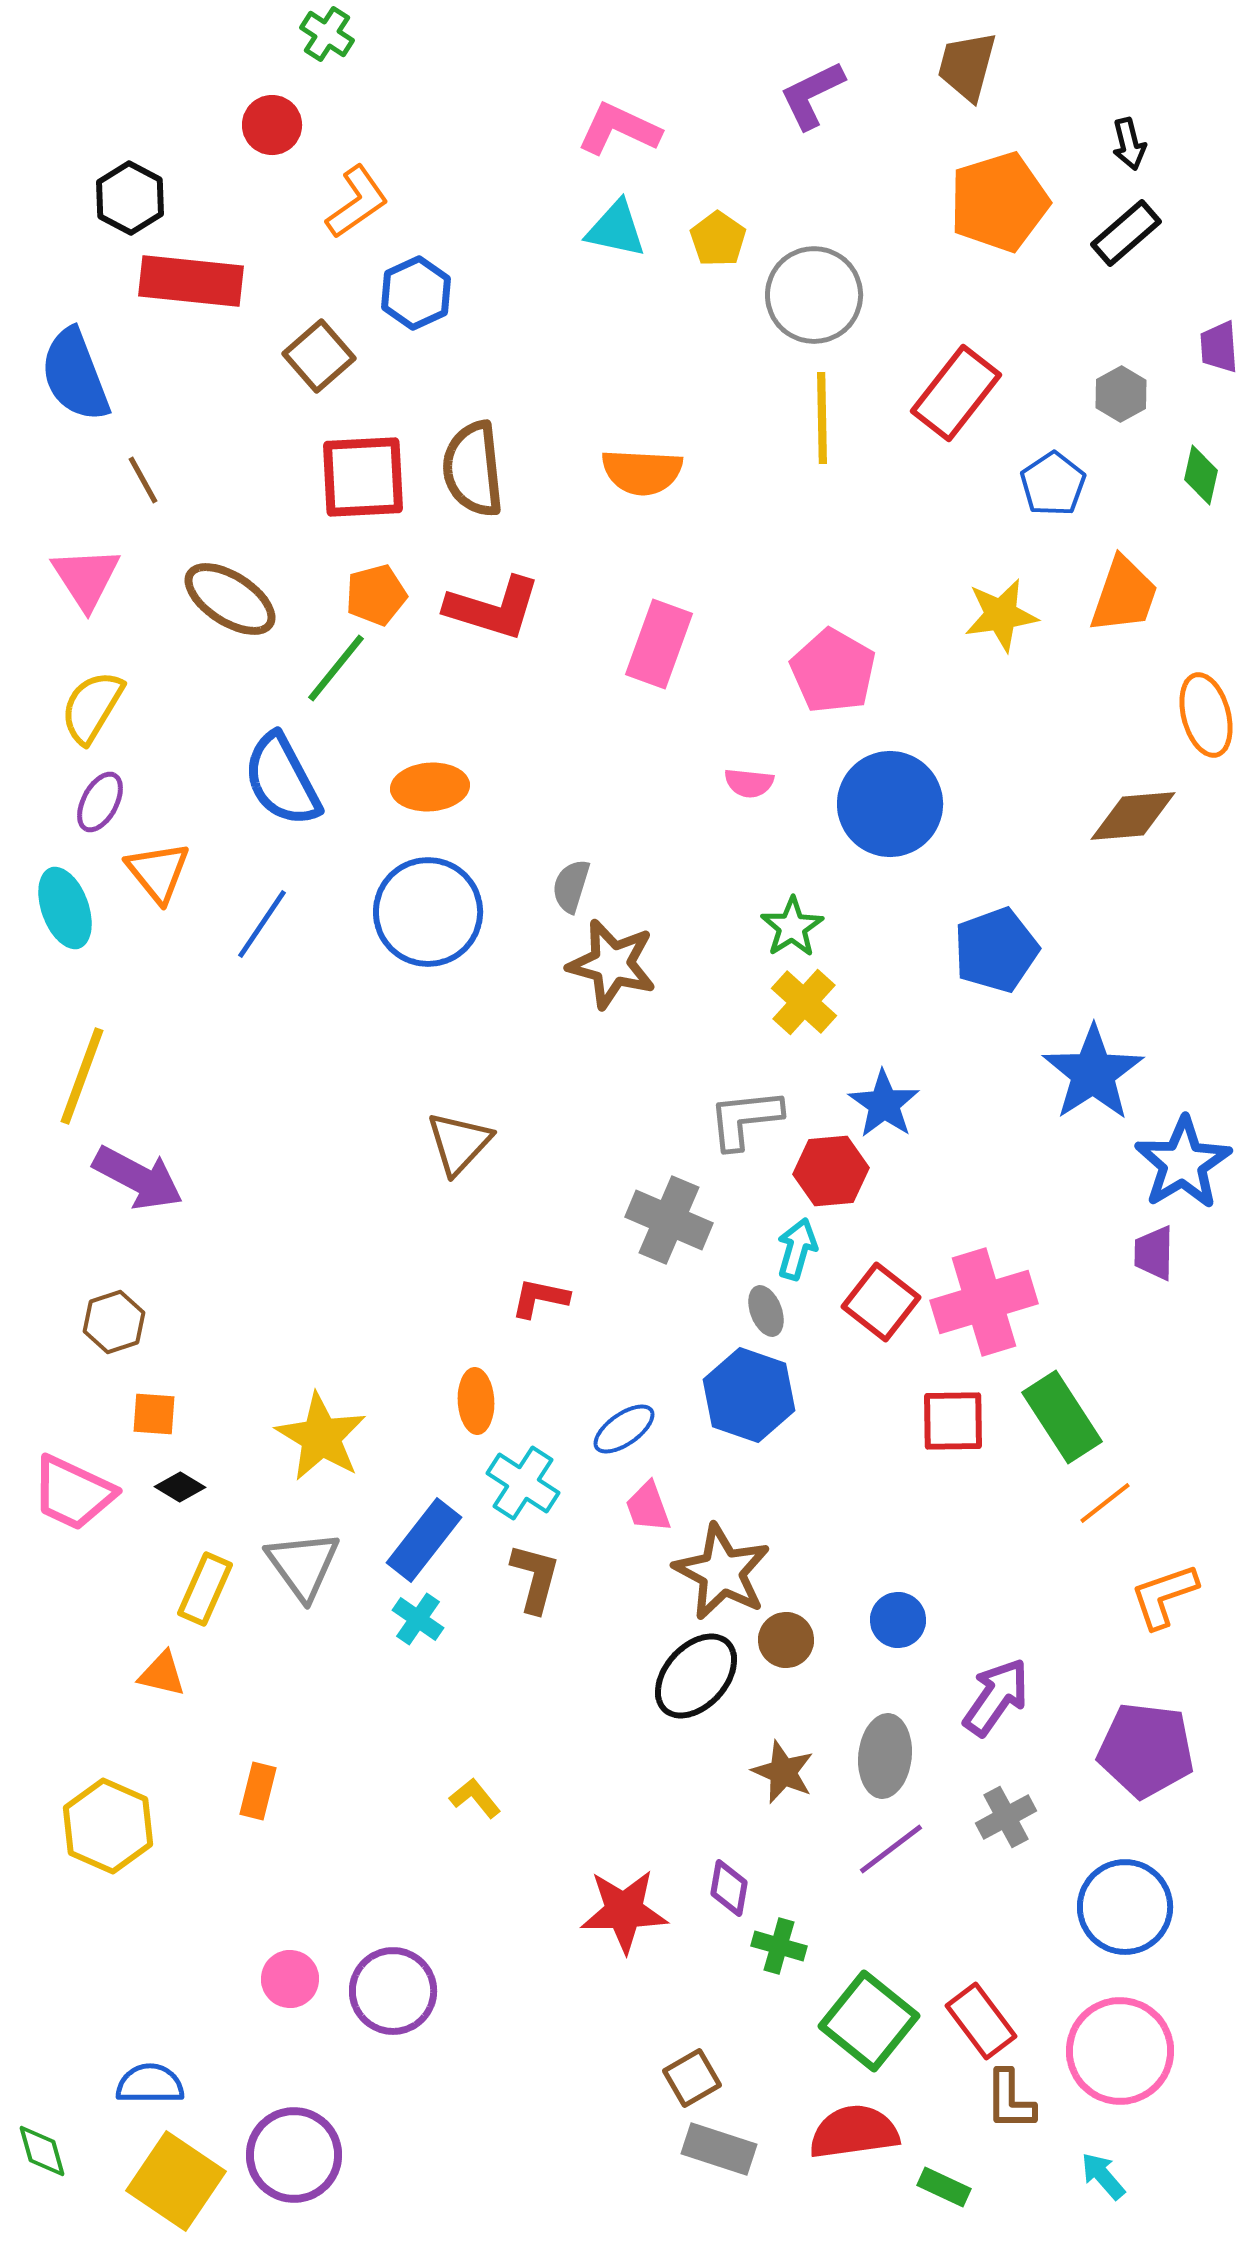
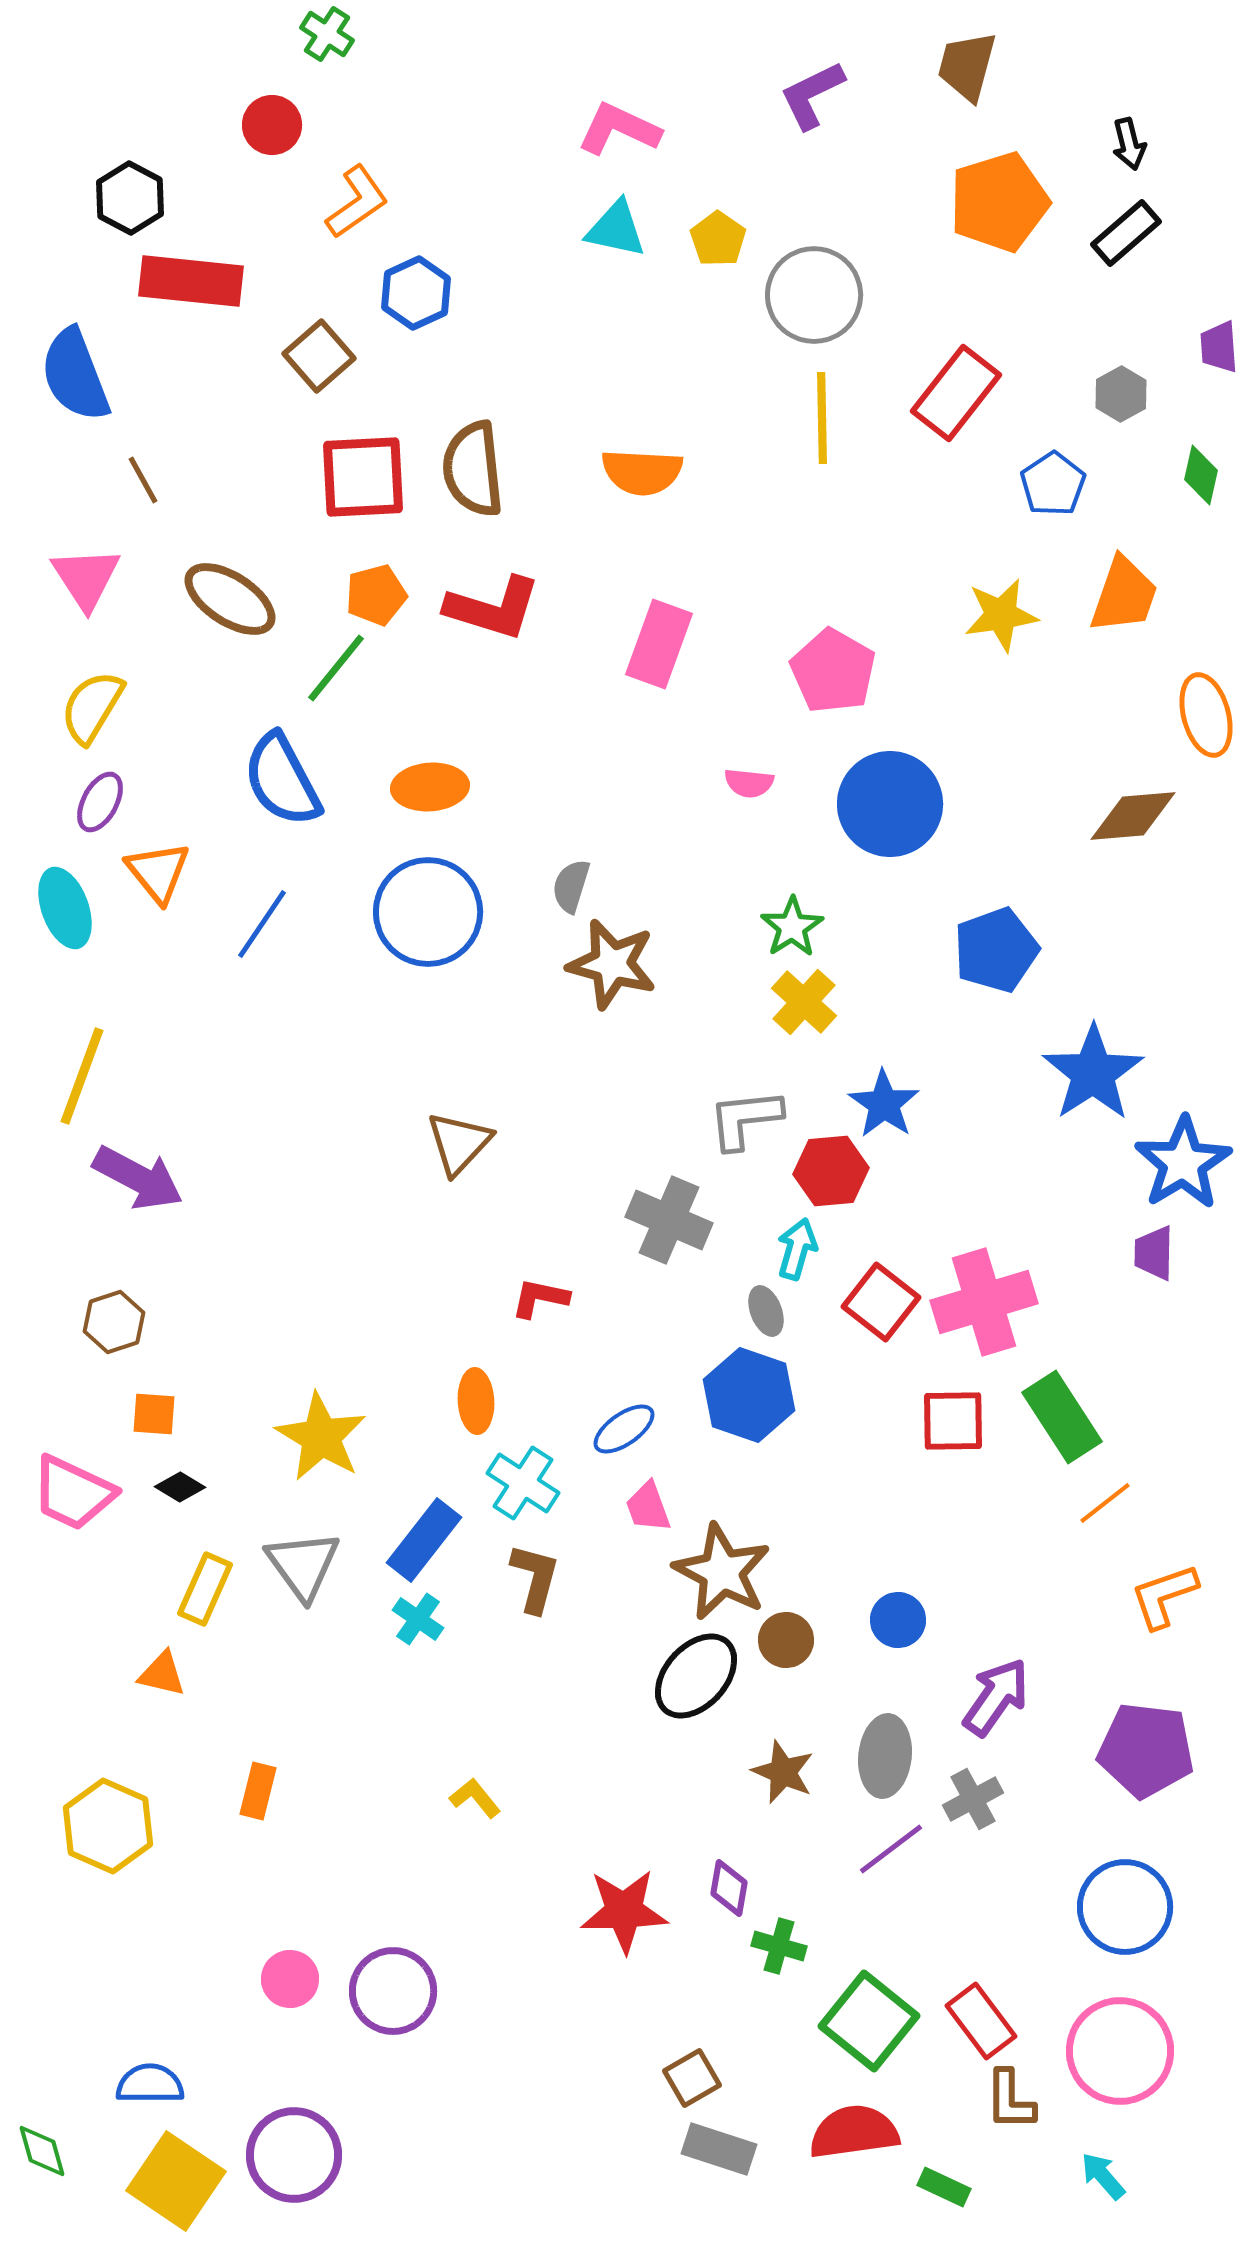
gray cross at (1006, 1817): moved 33 px left, 18 px up
